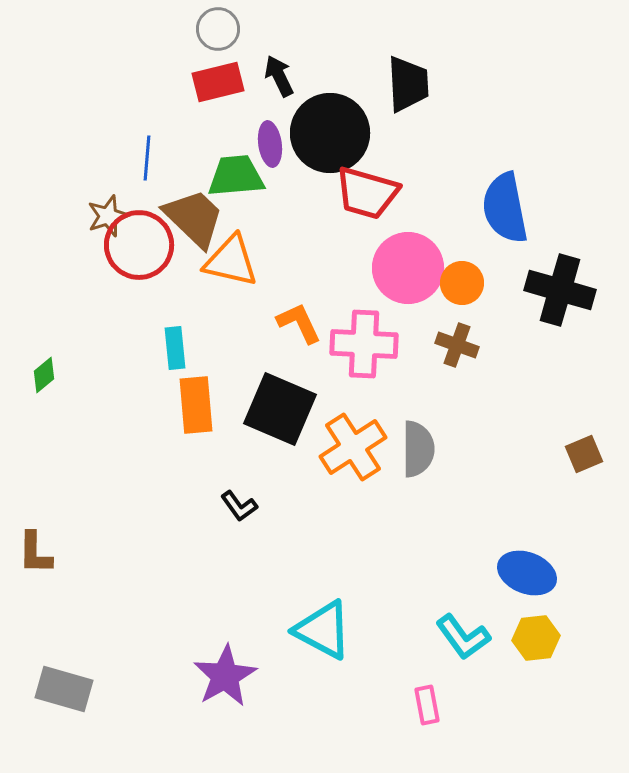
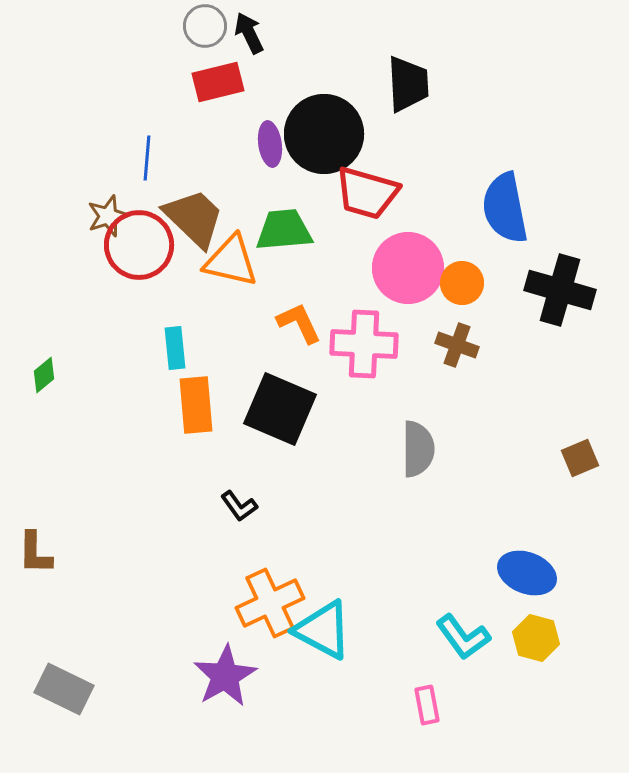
gray circle: moved 13 px left, 3 px up
black arrow: moved 30 px left, 43 px up
black circle: moved 6 px left, 1 px down
green trapezoid: moved 48 px right, 54 px down
orange cross: moved 83 px left, 156 px down; rotated 8 degrees clockwise
brown square: moved 4 px left, 4 px down
yellow hexagon: rotated 21 degrees clockwise
gray rectangle: rotated 10 degrees clockwise
